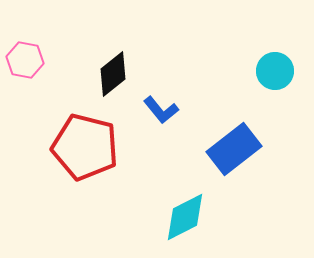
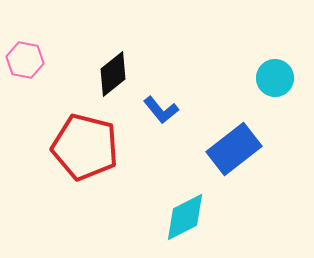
cyan circle: moved 7 px down
